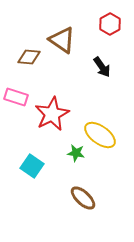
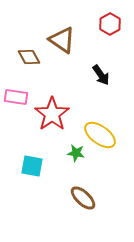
brown diamond: rotated 55 degrees clockwise
black arrow: moved 1 px left, 8 px down
pink rectangle: rotated 10 degrees counterclockwise
red star: rotated 8 degrees counterclockwise
cyan square: rotated 25 degrees counterclockwise
